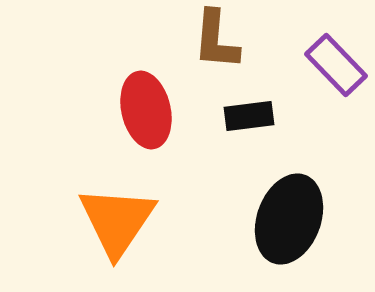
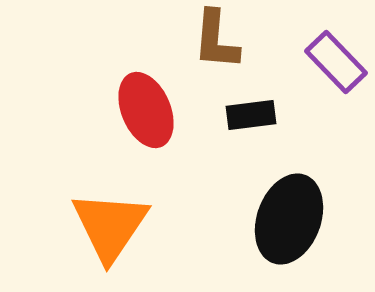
purple rectangle: moved 3 px up
red ellipse: rotated 10 degrees counterclockwise
black rectangle: moved 2 px right, 1 px up
orange triangle: moved 7 px left, 5 px down
